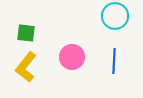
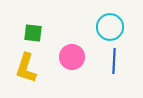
cyan circle: moved 5 px left, 11 px down
green square: moved 7 px right
yellow L-shape: moved 1 px down; rotated 20 degrees counterclockwise
